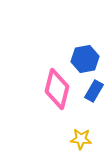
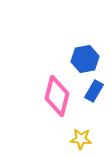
pink diamond: moved 7 px down
